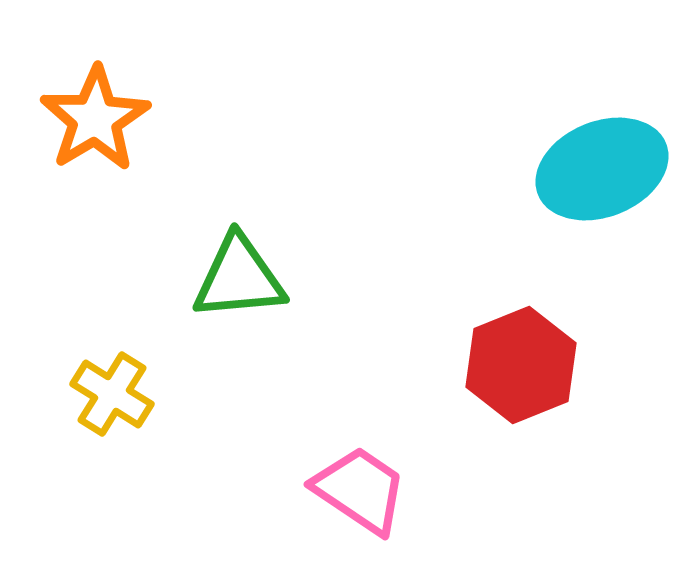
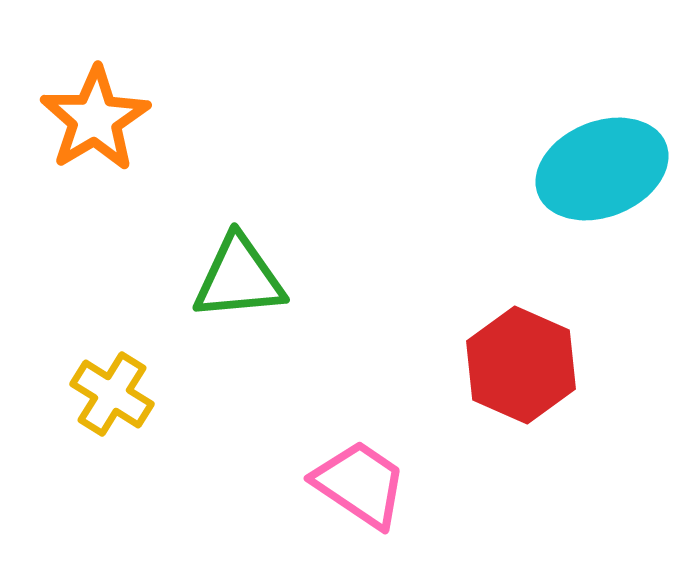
red hexagon: rotated 14 degrees counterclockwise
pink trapezoid: moved 6 px up
